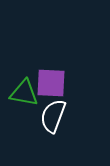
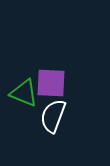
green triangle: rotated 12 degrees clockwise
